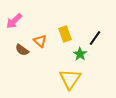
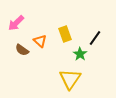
pink arrow: moved 2 px right, 2 px down
